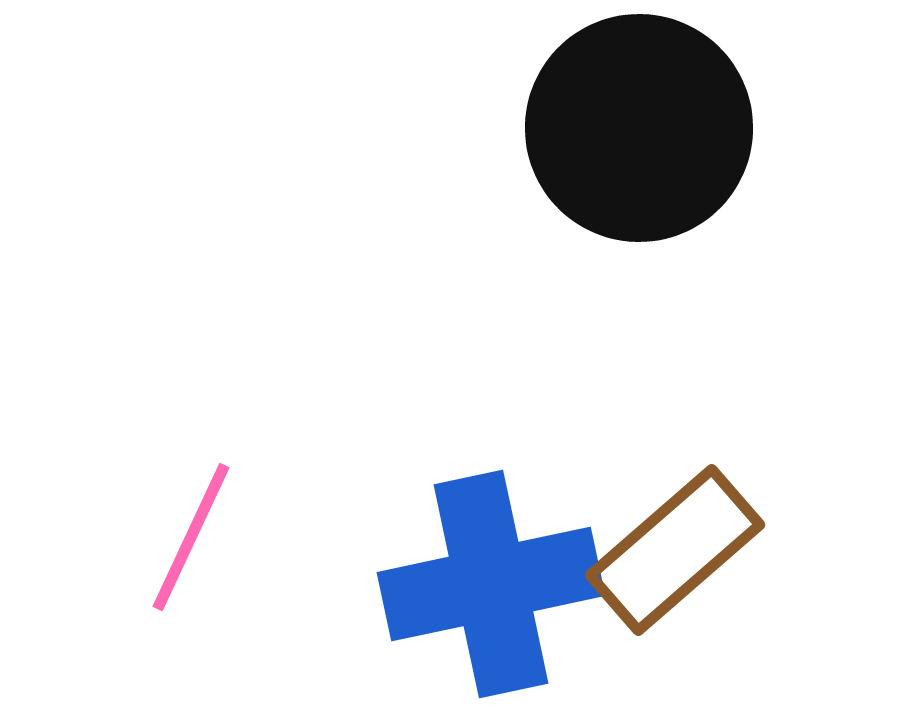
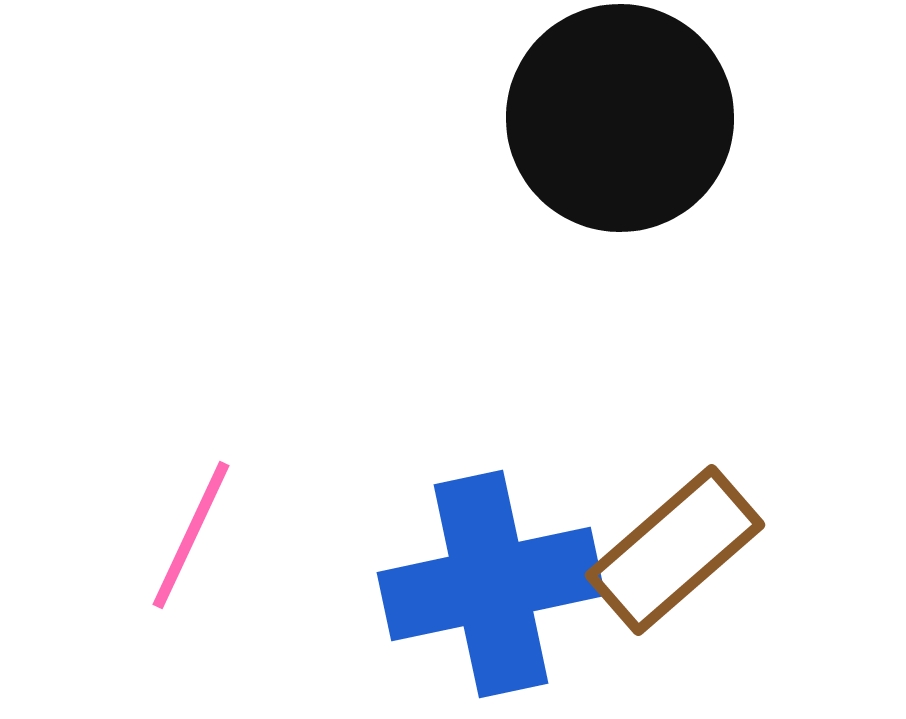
black circle: moved 19 px left, 10 px up
pink line: moved 2 px up
